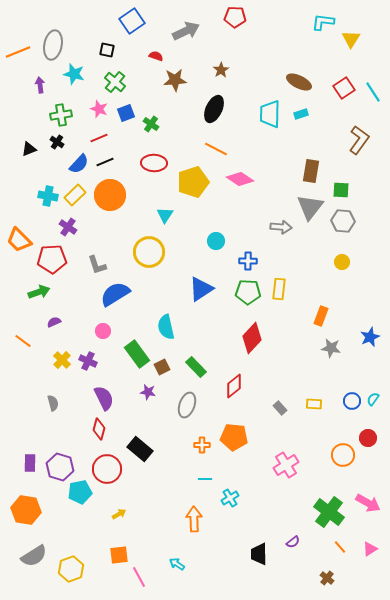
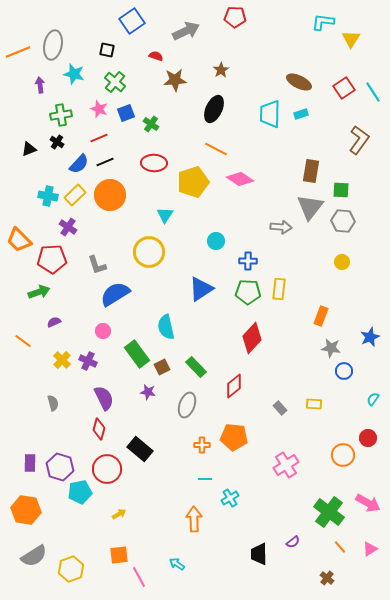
blue circle at (352, 401): moved 8 px left, 30 px up
